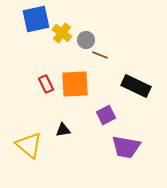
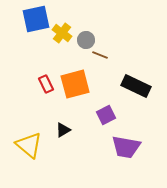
orange square: rotated 12 degrees counterclockwise
black triangle: rotated 21 degrees counterclockwise
